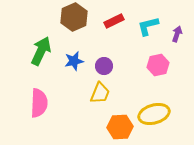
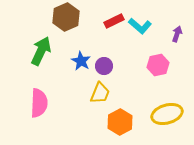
brown hexagon: moved 8 px left
cyan L-shape: moved 8 px left; rotated 125 degrees counterclockwise
blue star: moved 7 px right; rotated 30 degrees counterclockwise
yellow ellipse: moved 13 px right
orange hexagon: moved 5 px up; rotated 25 degrees counterclockwise
